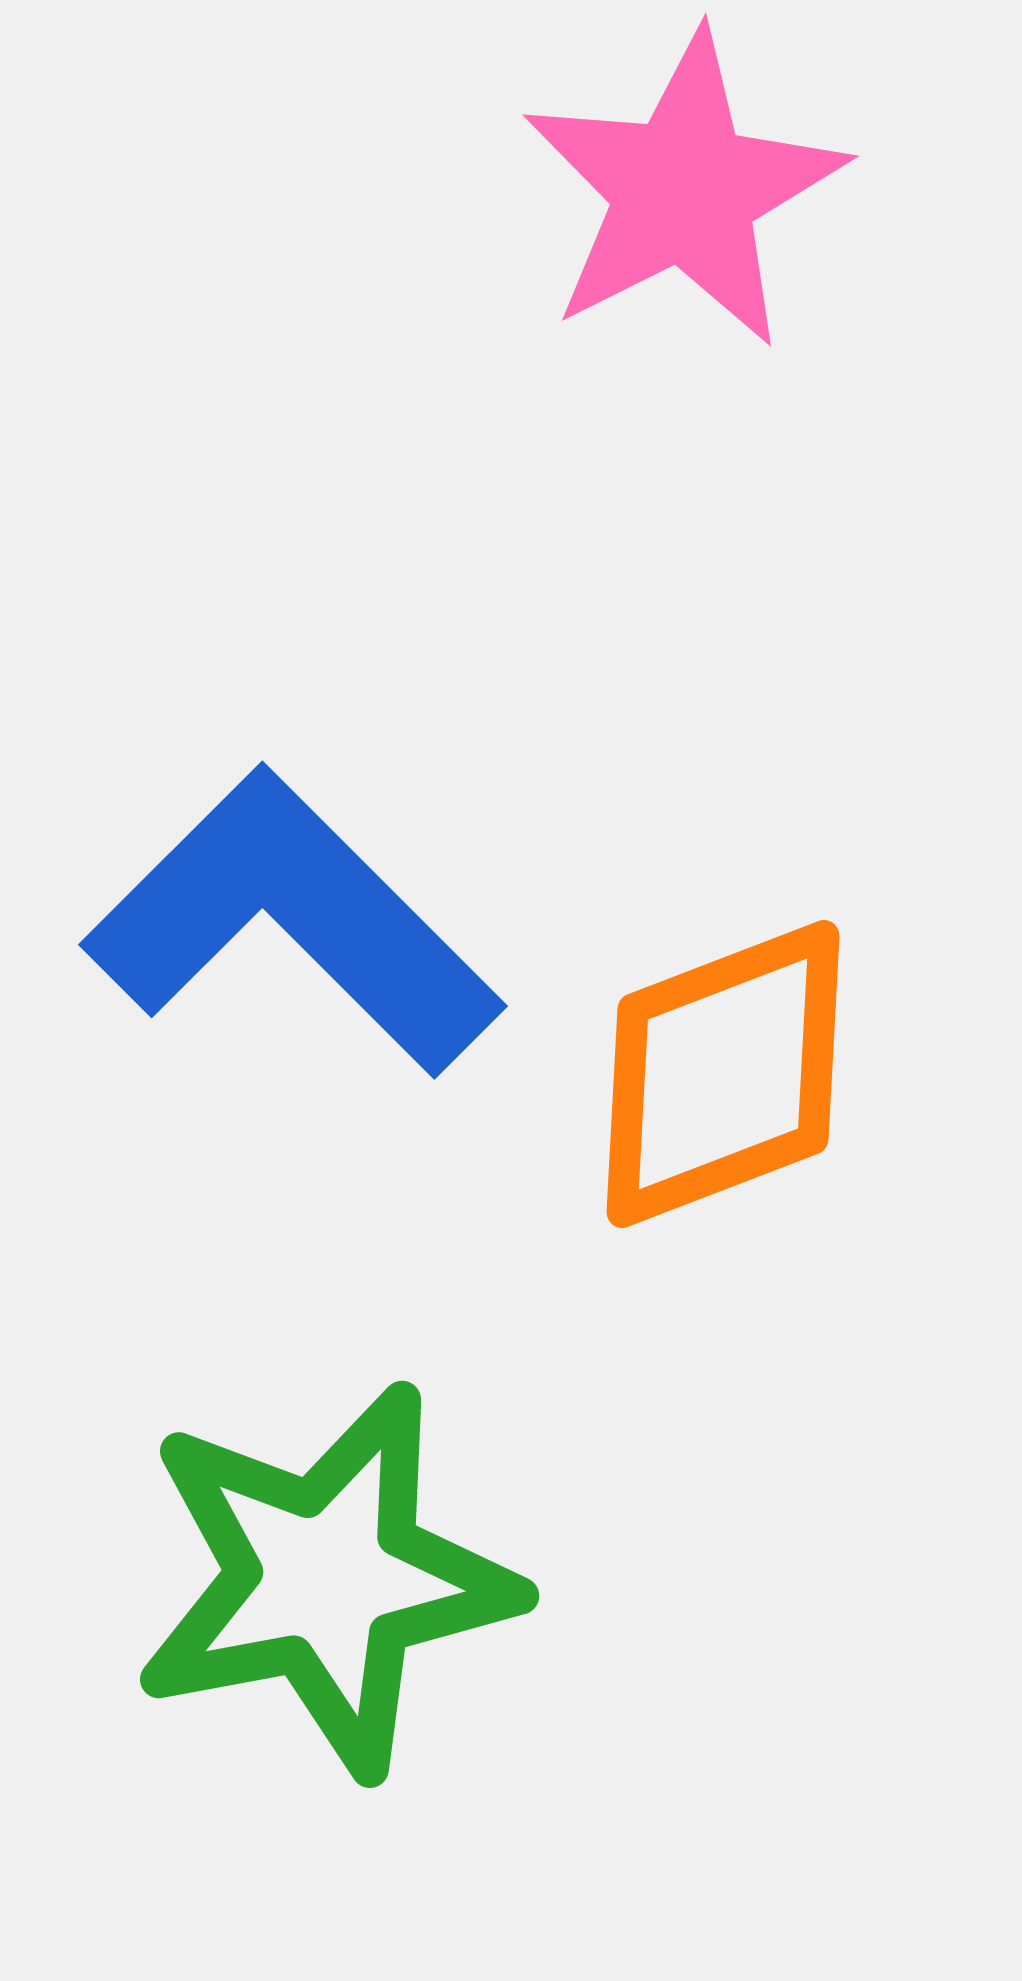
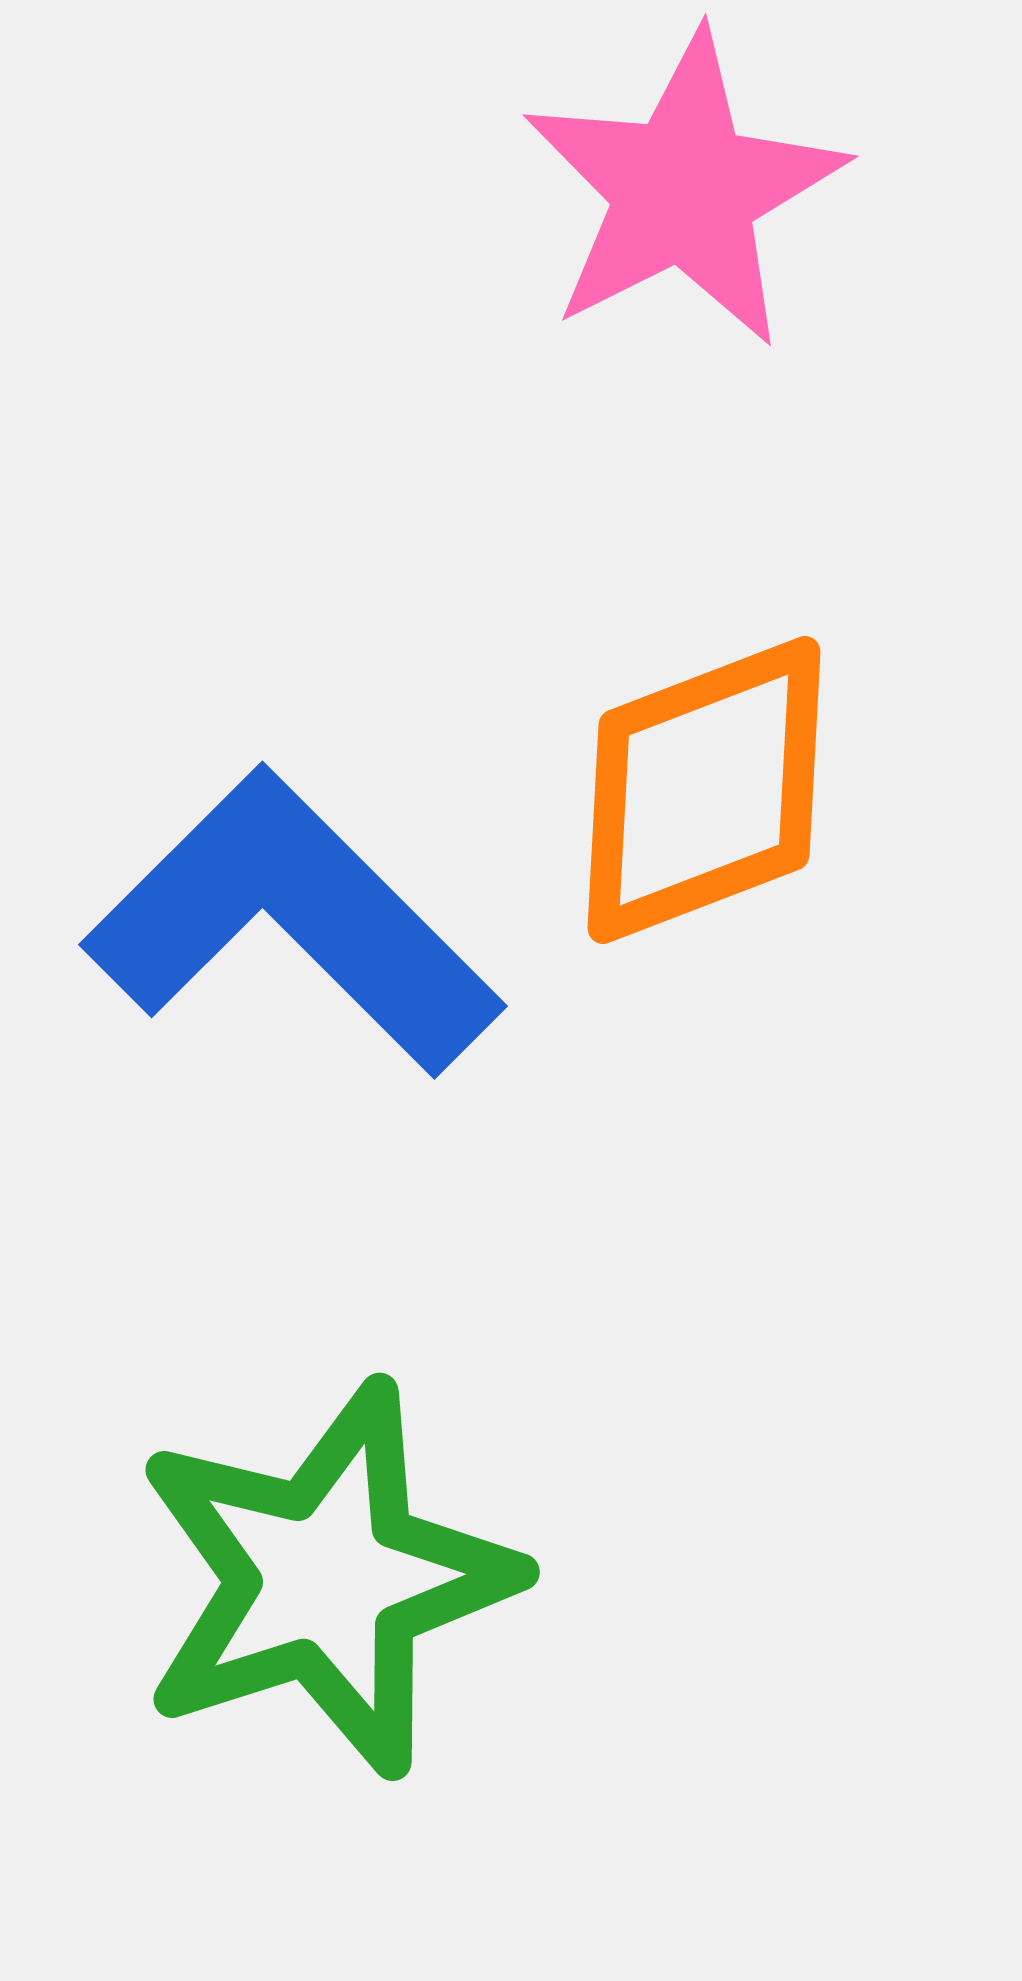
orange diamond: moved 19 px left, 284 px up
green star: rotated 7 degrees counterclockwise
